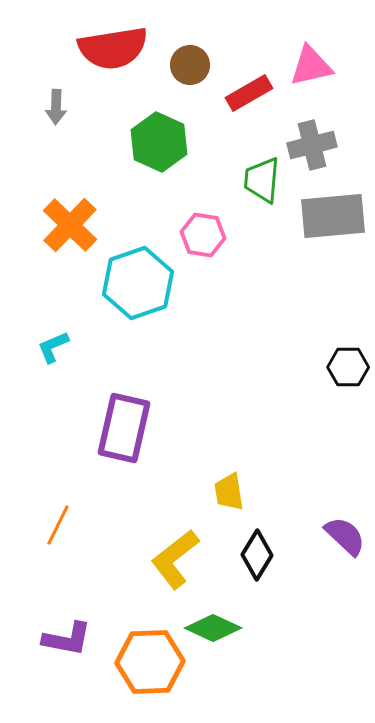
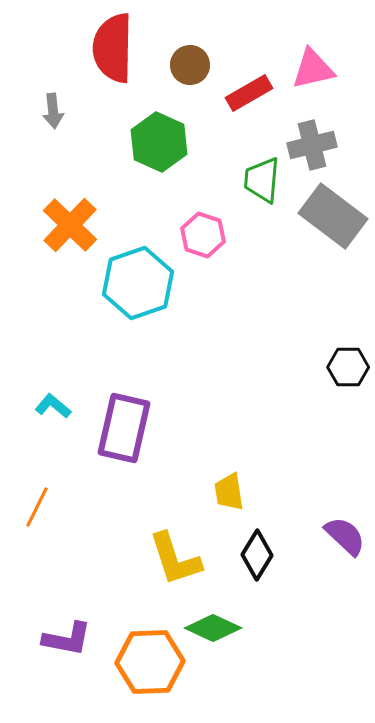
red semicircle: rotated 100 degrees clockwise
pink triangle: moved 2 px right, 3 px down
gray arrow: moved 3 px left, 4 px down; rotated 8 degrees counterclockwise
gray rectangle: rotated 42 degrees clockwise
pink hexagon: rotated 9 degrees clockwise
cyan L-shape: moved 59 px down; rotated 63 degrees clockwise
orange line: moved 21 px left, 18 px up
yellow L-shape: rotated 70 degrees counterclockwise
